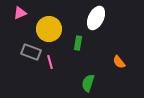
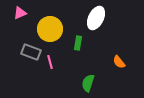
yellow circle: moved 1 px right
